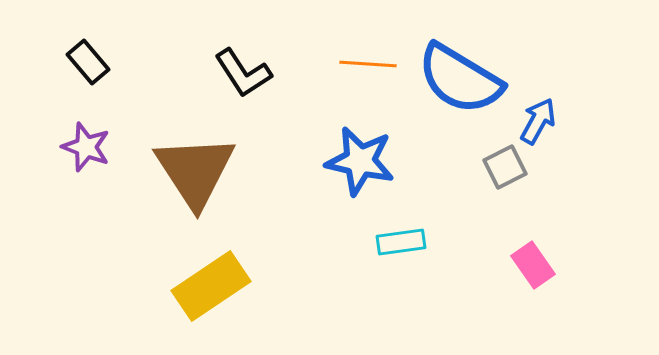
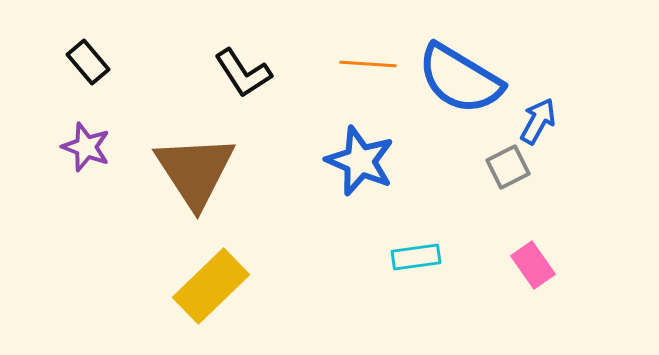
blue star: rotated 10 degrees clockwise
gray square: moved 3 px right
cyan rectangle: moved 15 px right, 15 px down
yellow rectangle: rotated 10 degrees counterclockwise
